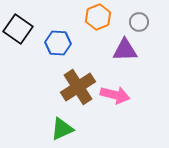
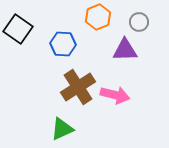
blue hexagon: moved 5 px right, 1 px down
